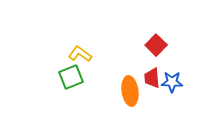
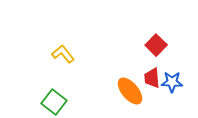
yellow L-shape: moved 17 px left; rotated 15 degrees clockwise
green square: moved 17 px left, 25 px down; rotated 30 degrees counterclockwise
orange ellipse: rotated 32 degrees counterclockwise
